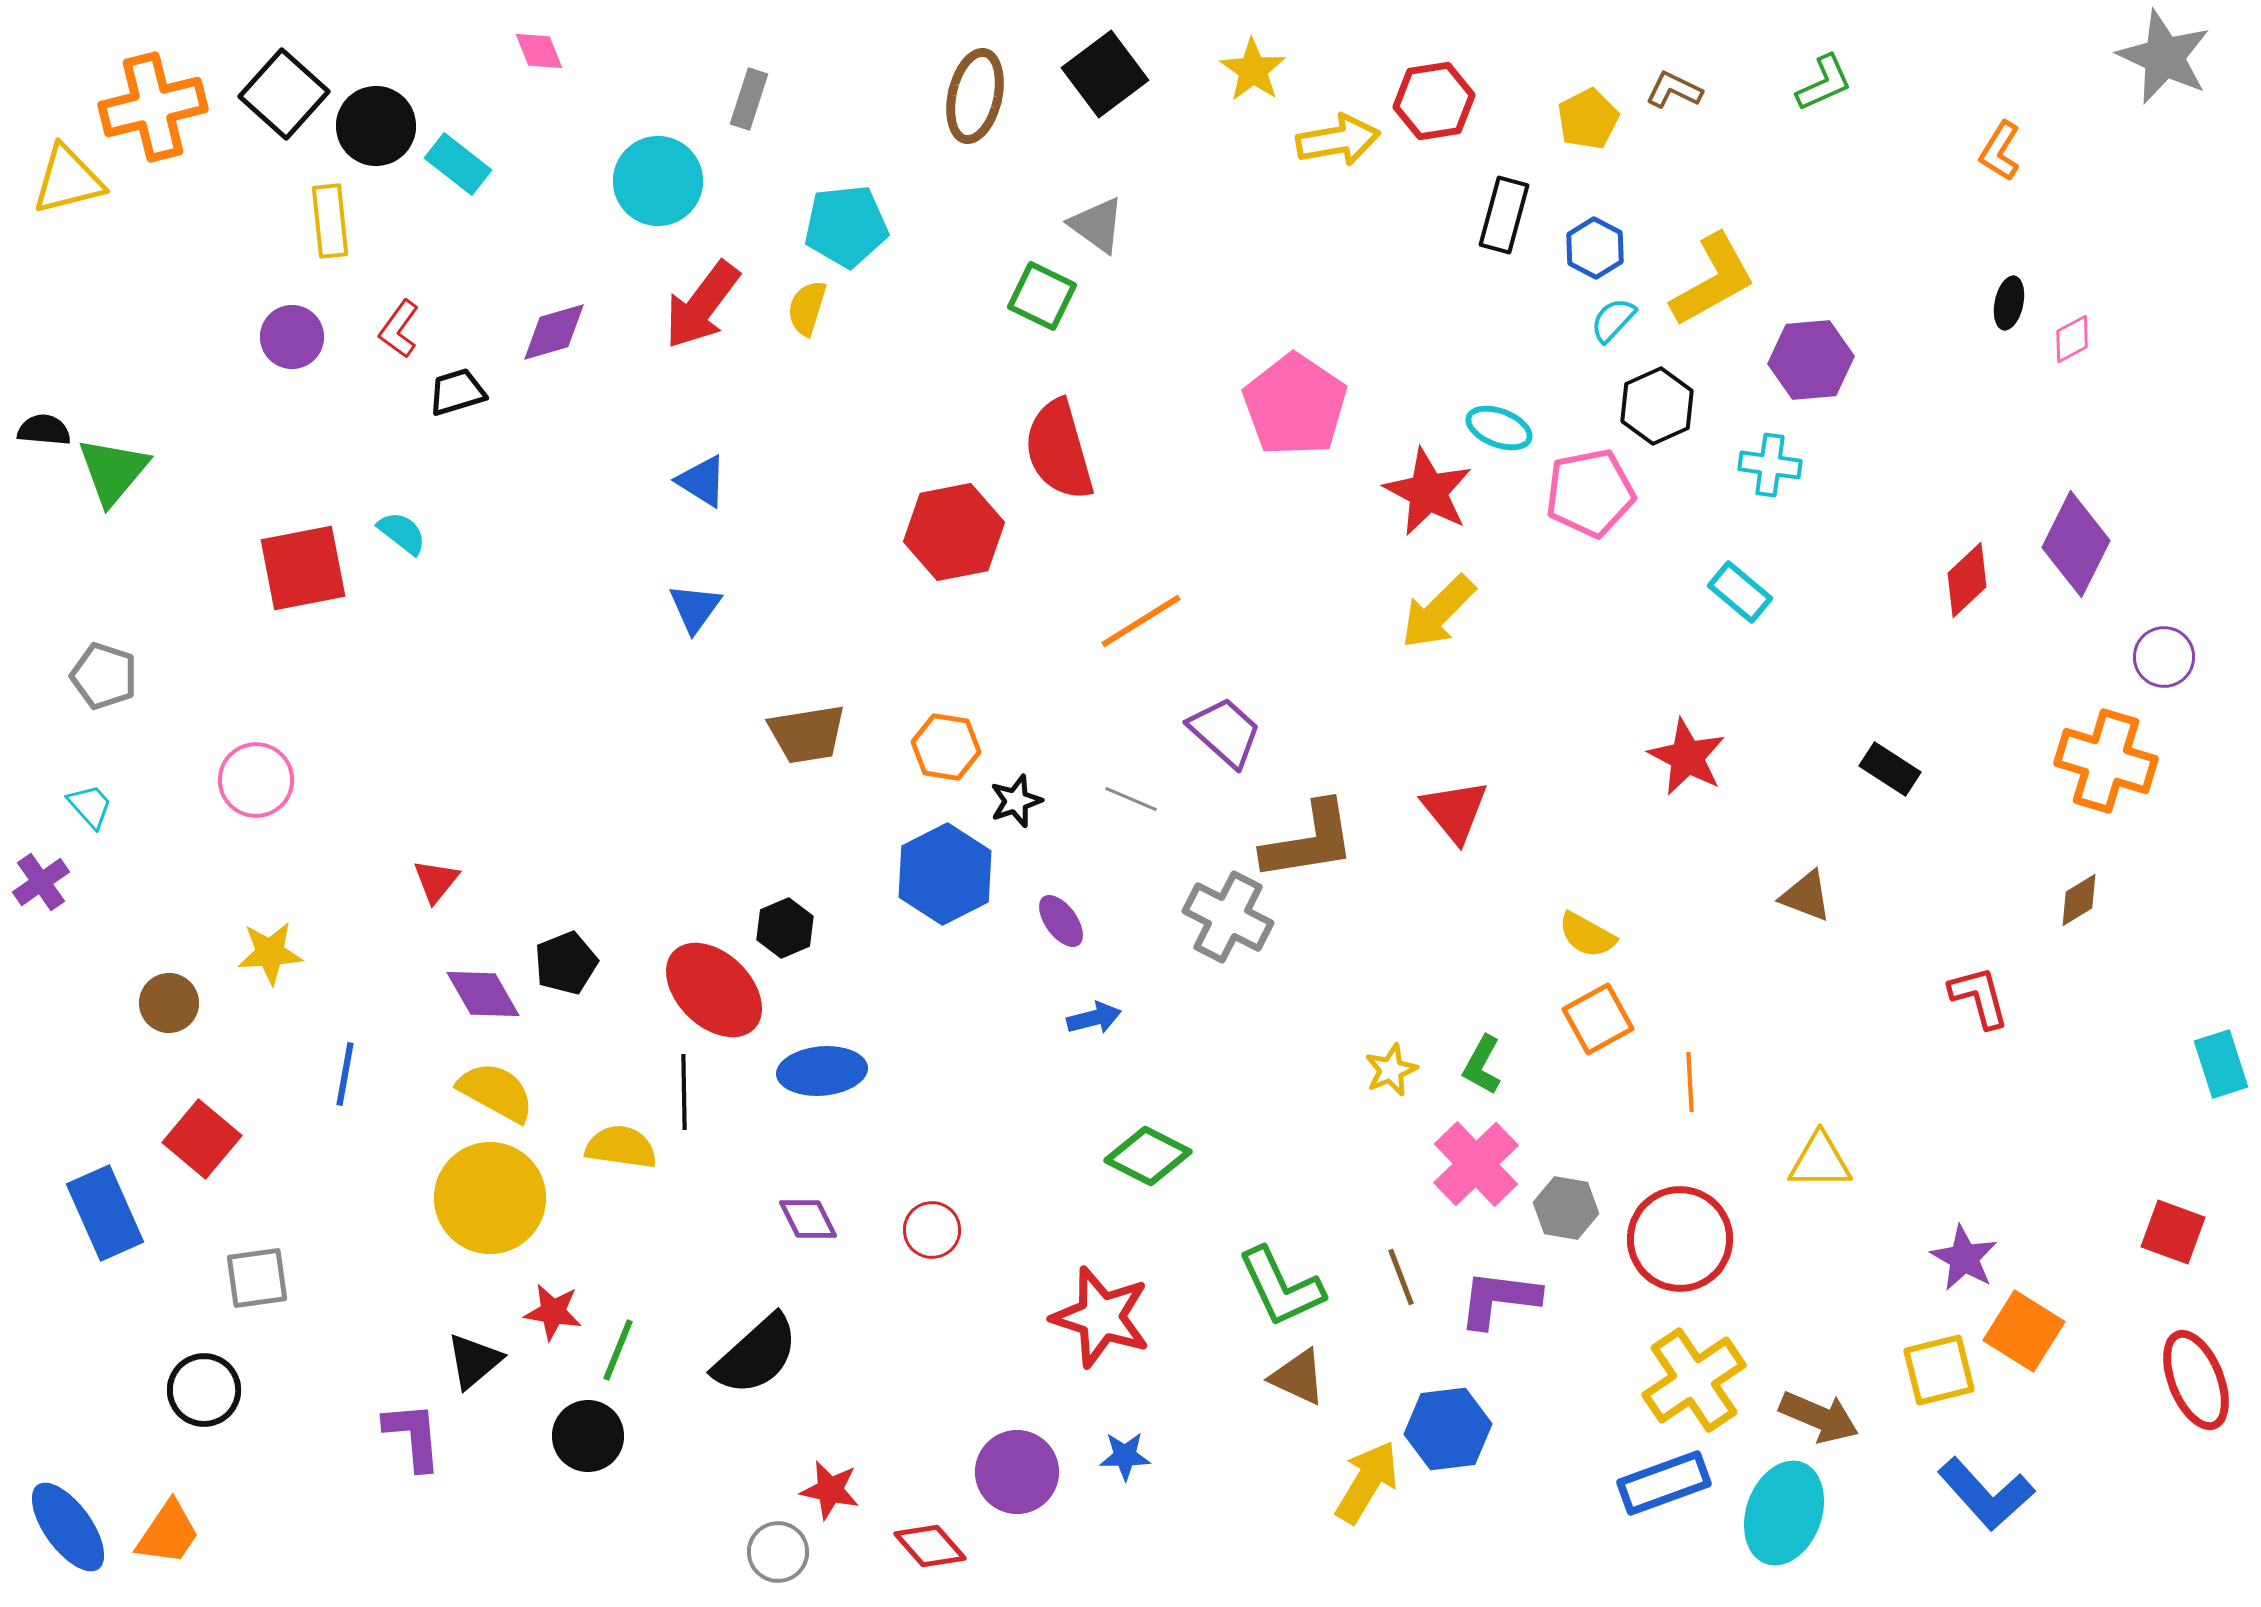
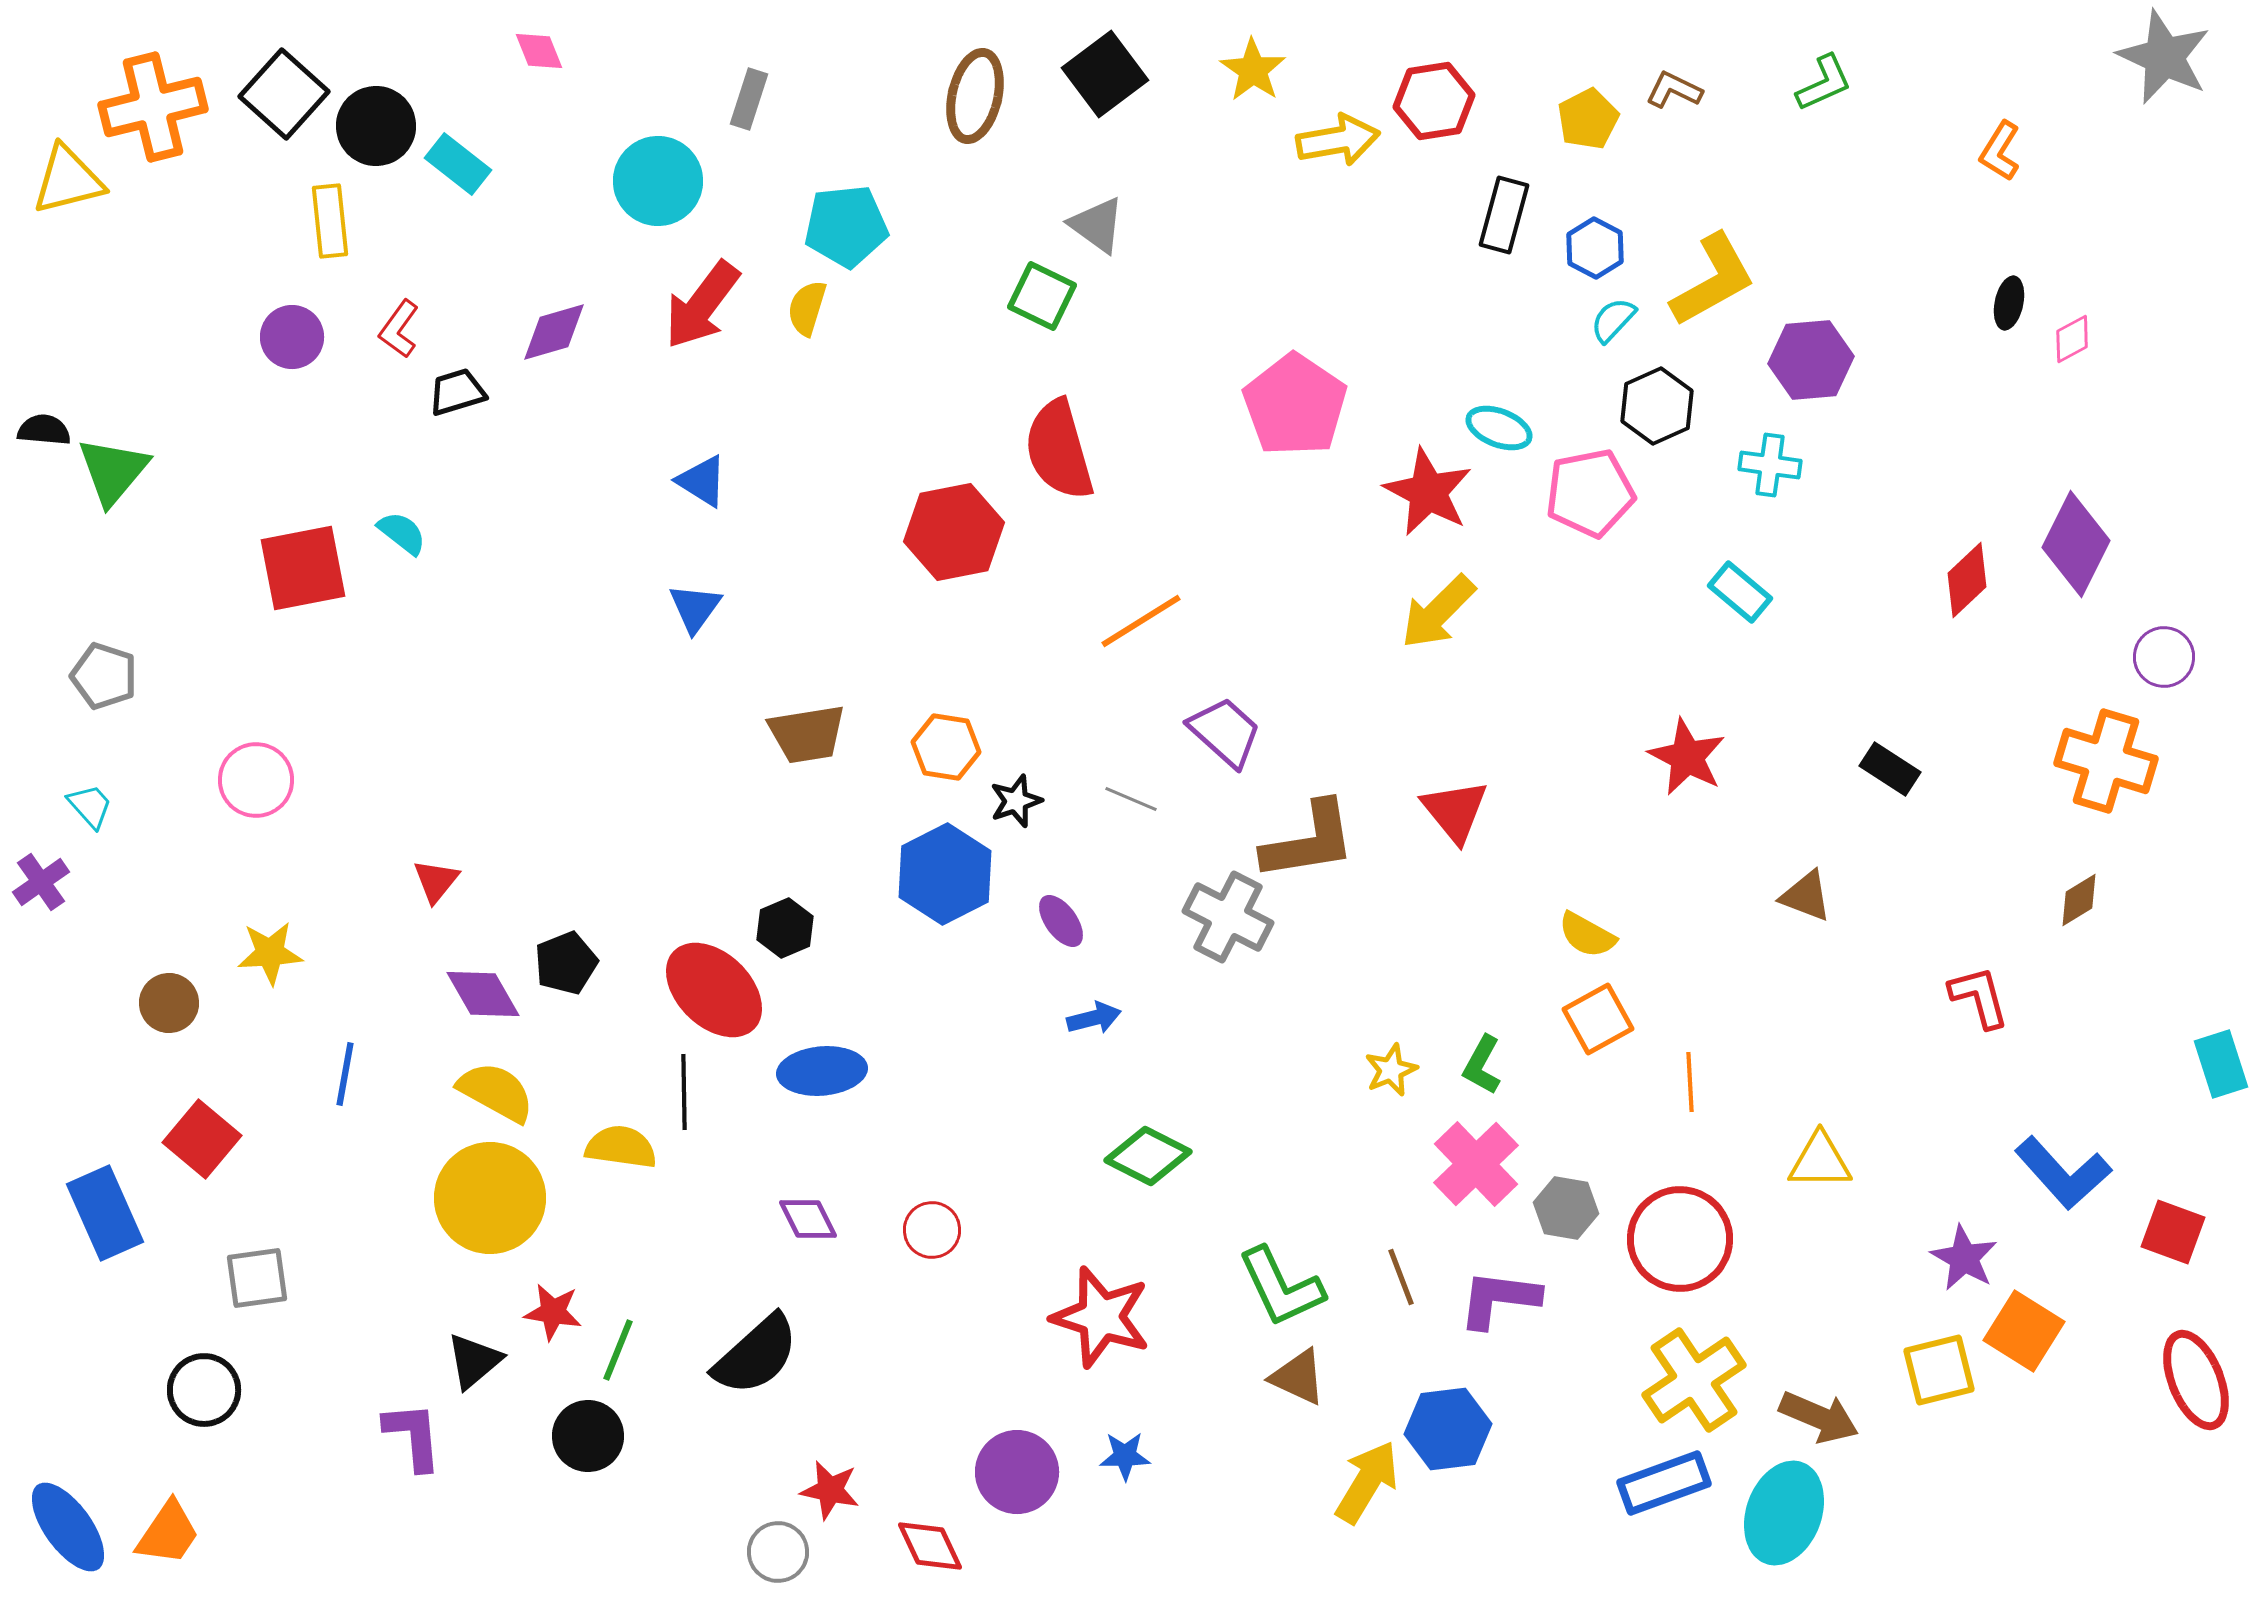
blue L-shape at (1986, 1494): moved 77 px right, 321 px up
red diamond at (930, 1546): rotated 16 degrees clockwise
